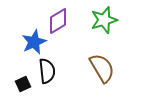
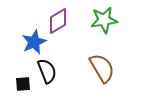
green star: rotated 8 degrees clockwise
black semicircle: rotated 15 degrees counterclockwise
black square: rotated 21 degrees clockwise
